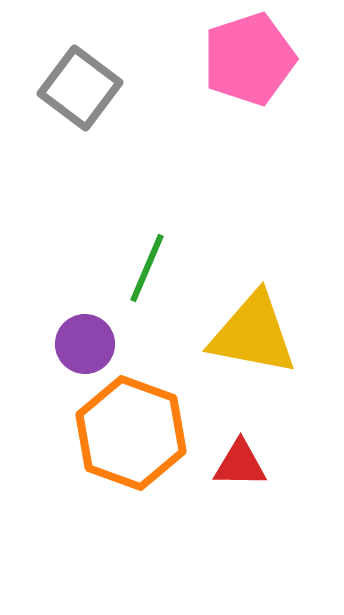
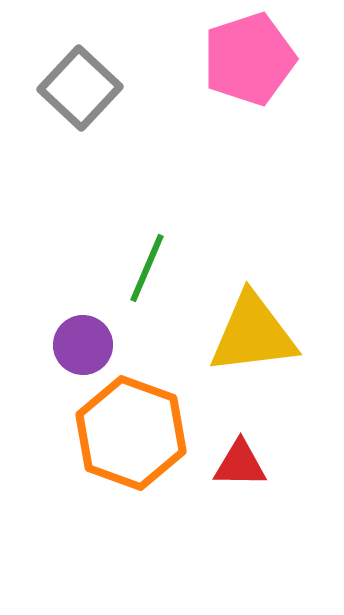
gray square: rotated 6 degrees clockwise
yellow triangle: rotated 18 degrees counterclockwise
purple circle: moved 2 px left, 1 px down
